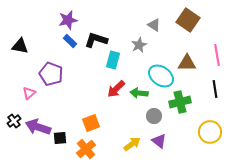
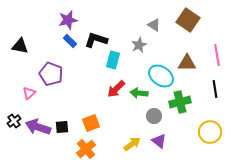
black square: moved 2 px right, 11 px up
